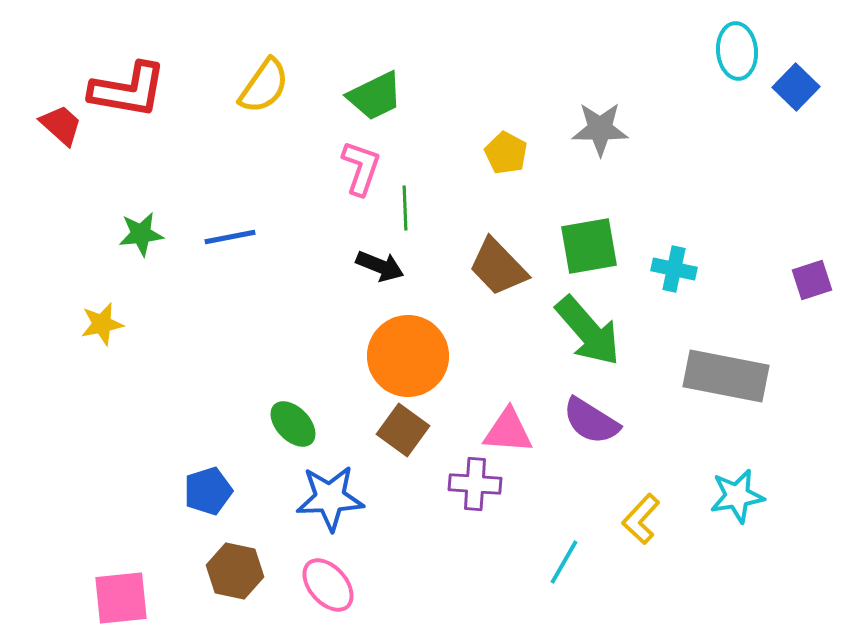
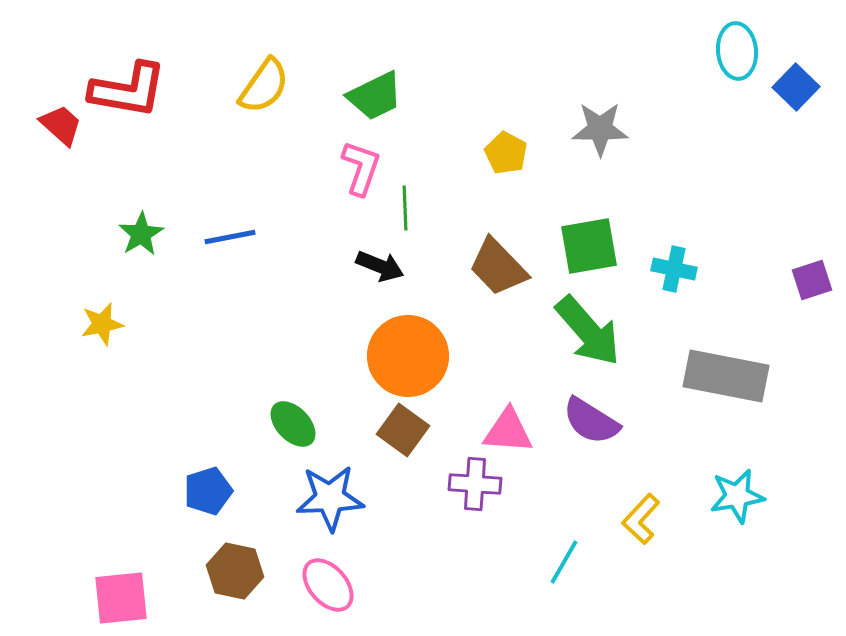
green star: rotated 24 degrees counterclockwise
